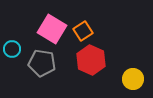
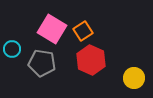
yellow circle: moved 1 px right, 1 px up
